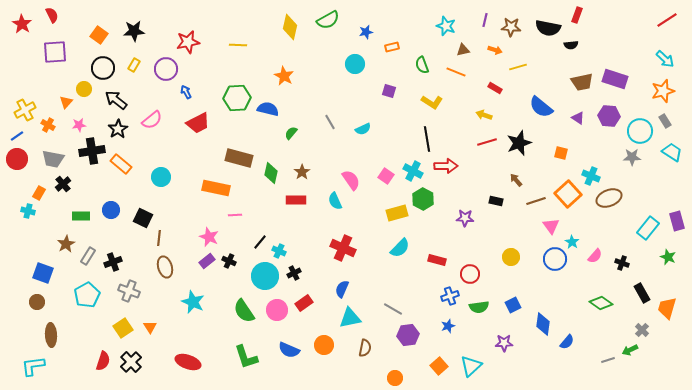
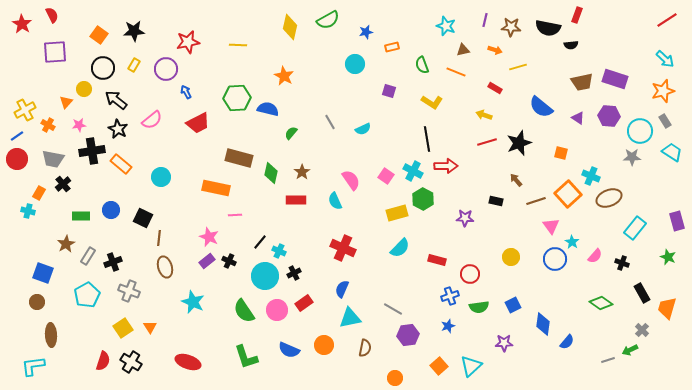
black star at (118, 129): rotated 12 degrees counterclockwise
cyan rectangle at (648, 228): moved 13 px left
black cross at (131, 362): rotated 15 degrees counterclockwise
